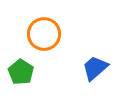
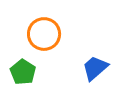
green pentagon: moved 2 px right
